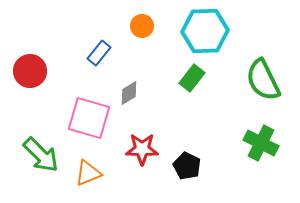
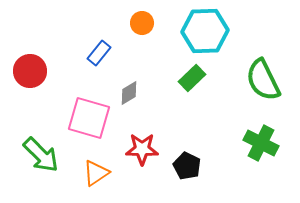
orange circle: moved 3 px up
green rectangle: rotated 8 degrees clockwise
orange triangle: moved 8 px right; rotated 12 degrees counterclockwise
